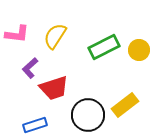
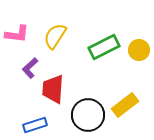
red trapezoid: moved 1 px left, 1 px down; rotated 112 degrees clockwise
